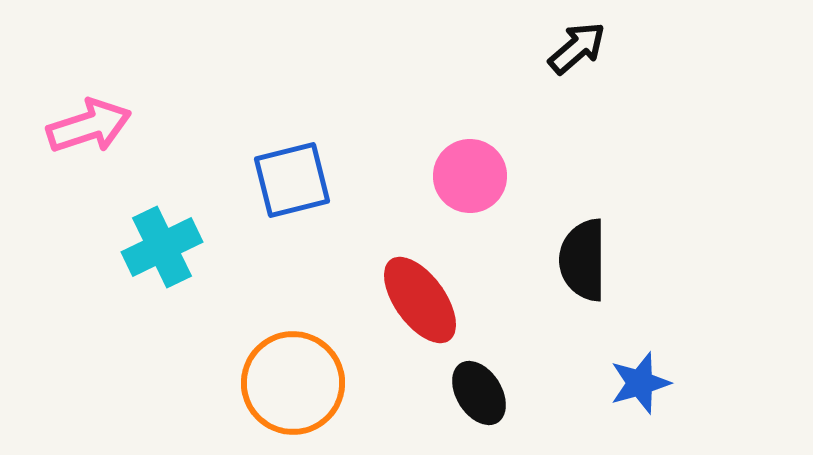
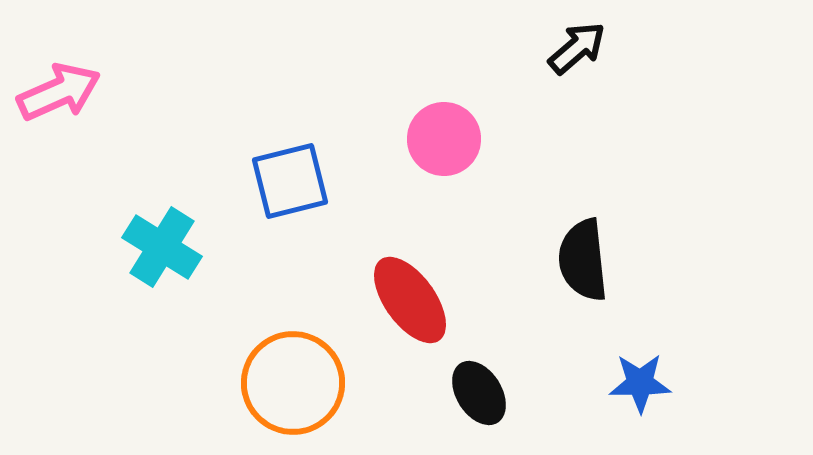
pink arrow: moved 30 px left, 34 px up; rotated 6 degrees counterclockwise
pink circle: moved 26 px left, 37 px up
blue square: moved 2 px left, 1 px down
cyan cross: rotated 32 degrees counterclockwise
black semicircle: rotated 6 degrees counterclockwise
red ellipse: moved 10 px left
blue star: rotated 16 degrees clockwise
